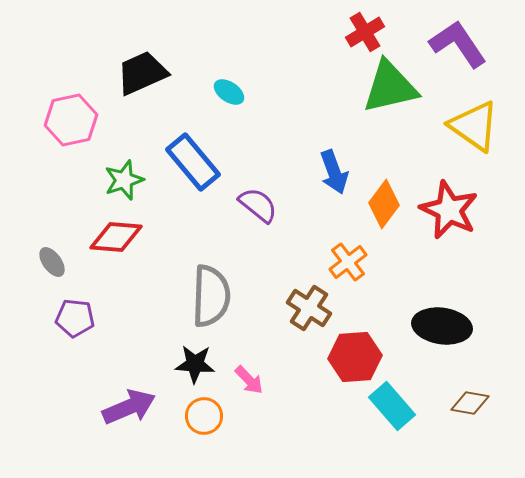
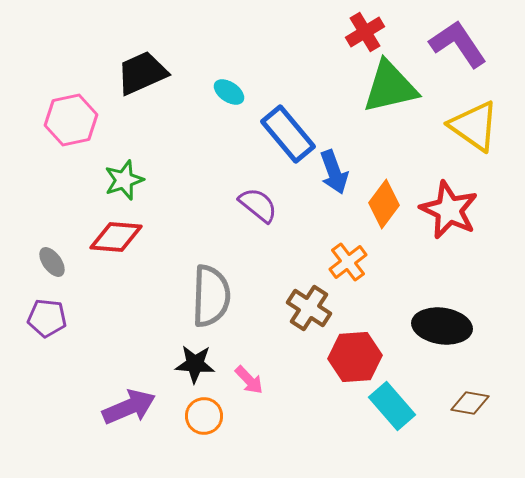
blue rectangle: moved 95 px right, 28 px up
purple pentagon: moved 28 px left
